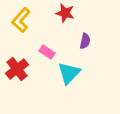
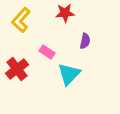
red star: rotated 18 degrees counterclockwise
cyan triangle: moved 1 px down
